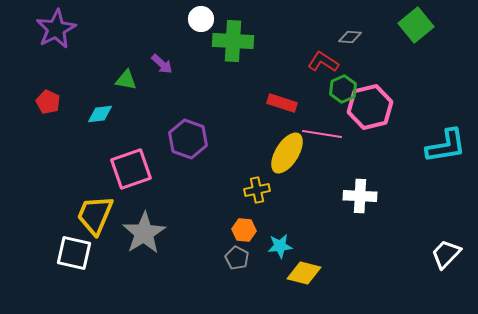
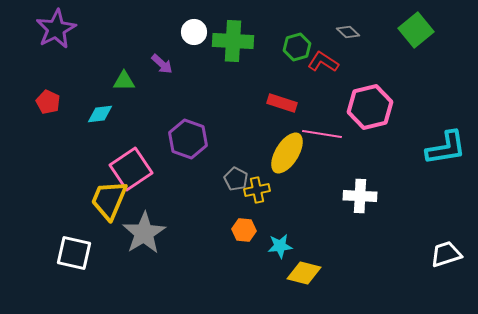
white circle: moved 7 px left, 13 px down
green square: moved 5 px down
gray diamond: moved 2 px left, 5 px up; rotated 40 degrees clockwise
green triangle: moved 2 px left, 1 px down; rotated 10 degrees counterclockwise
green hexagon: moved 46 px left, 42 px up; rotated 8 degrees clockwise
cyan L-shape: moved 2 px down
pink square: rotated 15 degrees counterclockwise
yellow trapezoid: moved 14 px right, 15 px up
white trapezoid: rotated 28 degrees clockwise
gray pentagon: moved 1 px left, 79 px up
